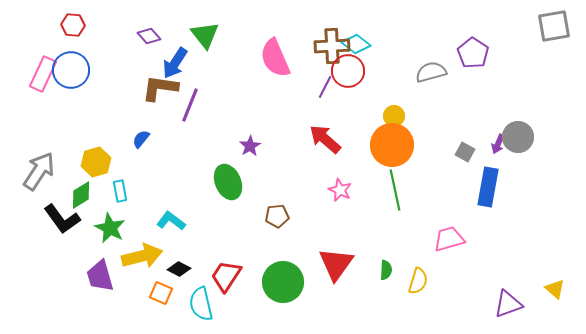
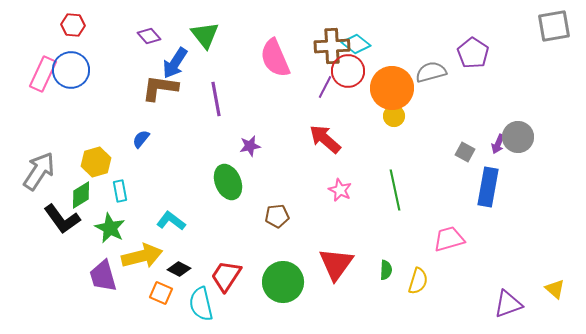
purple line at (190, 105): moved 26 px right, 6 px up; rotated 32 degrees counterclockwise
orange circle at (392, 145): moved 57 px up
purple star at (250, 146): rotated 20 degrees clockwise
purple trapezoid at (100, 276): moved 3 px right
